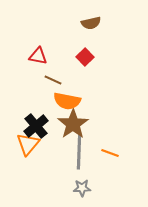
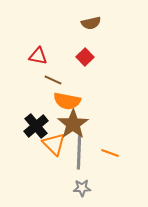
orange triangle: moved 26 px right; rotated 25 degrees counterclockwise
